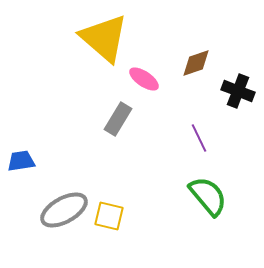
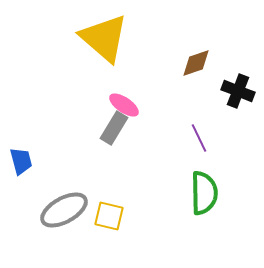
pink ellipse: moved 20 px left, 26 px down
gray rectangle: moved 4 px left, 9 px down
blue trapezoid: rotated 84 degrees clockwise
green semicircle: moved 4 px left, 3 px up; rotated 39 degrees clockwise
